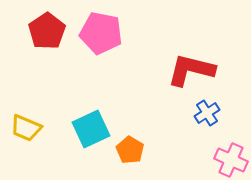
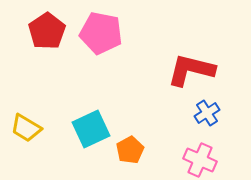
yellow trapezoid: rotated 8 degrees clockwise
orange pentagon: rotated 12 degrees clockwise
pink cross: moved 31 px left
